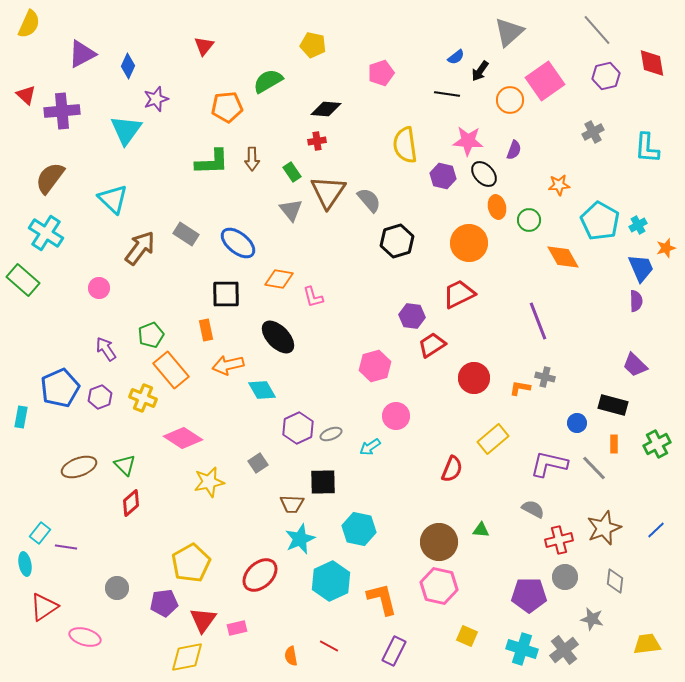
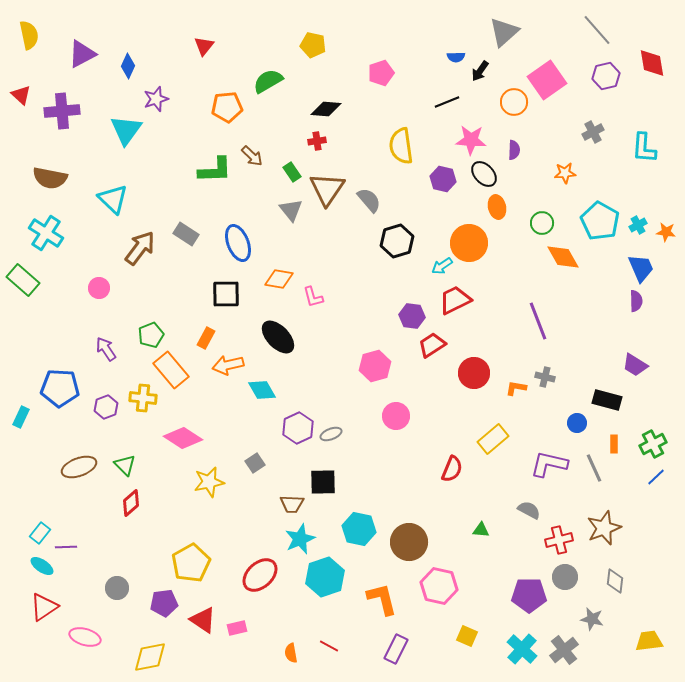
yellow semicircle at (29, 24): moved 11 px down; rotated 36 degrees counterclockwise
gray triangle at (509, 32): moved 5 px left
blue semicircle at (456, 57): rotated 36 degrees clockwise
pink square at (545, 81): moved 2 px right, 1 px up
black line at (447, 94): moved 8 px down; rotated 30 degrees counterclockwise
red triangle at (26, 95): moved 5 px left
orange circle at (510, 100): moved 4 px right, 2 px down
pink star at (468, 141): moved 3 px right, 1 px up
yellow semicircle at (405, 145): moved 4 px left, 1 px down
cyan L-shape at (647, 148): moved 3 px left
purple semicircle at (514, 150): rotated 18 degrees counterclockwise
brown arrow at (252, 159): moved 3 px up; rotated 45 degrees counterclockwise
green L-shape at (212, 162): moved 3 px right, 8 px down
purple hexagon at (443, 176): moved 3 px down
brown semicircle at (50, 178): rotated 116 degrees counterclockwise
orange star at (559, 185): moved 6 px right, 12 px up
brown triangle at (328, 192): moved 1 px left, 3 px up
green circle at (529, 220): moved 13 px right, 3 px down
blue ellipse at (238, 243): rotated 30 degrees clockwise
orange star at (666, 248): moved 16 px up; rotated 24 degrees clockwise
red trapezoid at (459, 294): moved 4 px left, 6 px down
orange rectangle at (206, 330): moved 8 px down; rotated 40 degrees clockwise
purple trapezoid at (635, 365): rotated 12 degrees counterclockwise
red circle at (474, 378): moved 5 px up
blue pentagon at (60, 388): rotated 27 degrees clockwise
orange L-shape at (520, 388): moved 4 px left
purple hexagon at (100, 397): moved 6 px right, 10 px down
yellow cross at (143, 398): rotated 16 degrees counterclockwise
black rectangle at (613, 405): moved 6 px left, 5 px up
cyan rectangle at (21, 417): rotated 15 degrees clockwise
green cross at (657, 444): moved 4 px left
cyan arrow at (370, 447): moved 72 px right, 181 px up
gray square at (258, 463): moved 3 px left
gray line at (594, 468): rotated 20 degrees clockwise
gray semicircle at (533, 509): moved 4 px left, 1 px down
blue line at (656, 530): moved 53 px up
brown circle at (439, 542): moved 30 px left
purple line at (66, 547): rotated 10 degrees counterclockwise
cyan ellipse at (25, 564): moved 17 px right, 2 px down; rotated 45 degrees counterclockwise
cyan hexagon at (331, 581): moved 6 px left, 4 px up; rotated 6 degrees clockwise
red triangle at (203, 620): rotated 32 degrees counterclockwise
yellow trapezoid at (647, 644): moved 2 px right, 3 px up
cyan cross at (522, 649): rotated 24 degrees clockwise
purple rectangle at (394, 651): moved 2 px right, 2 px up
orange semicircle at (291, 656): moved 3 px up
yellow diamond at (187, 657): moved 37 px left
